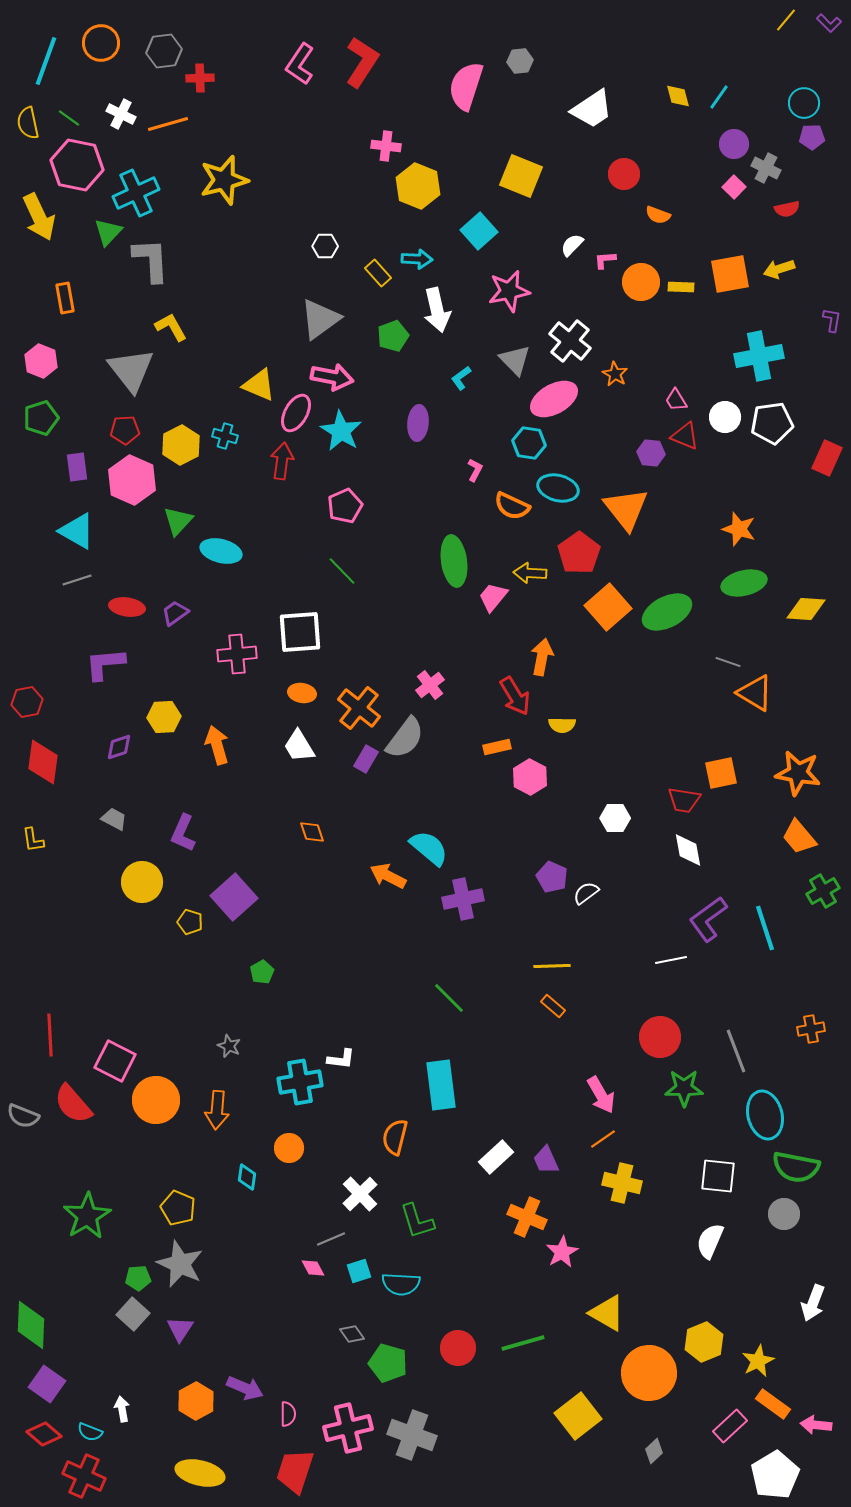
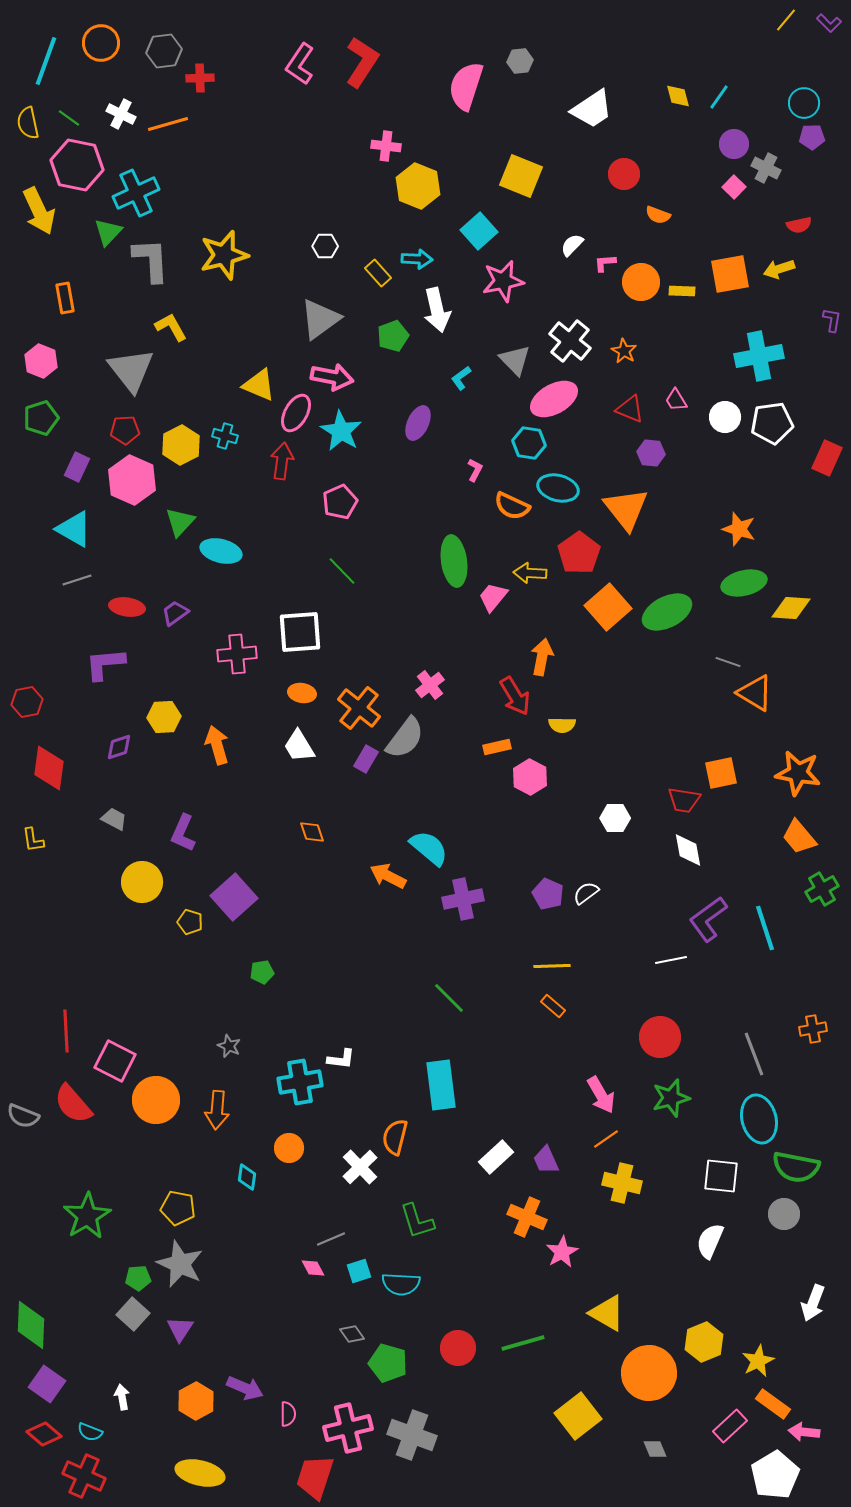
yellow star at (224, 180): moved 75 px down
red semicircle at (787, 209): moved 12 px right, 16 px down
yellow arrow at (39, 217): moved 6 px up
pink L-shape at (605, 260): moved 3 px down
yellow rectangle at (681, 287): moved 1 px right, 4 px down
pink star at (509, 291): moved 6 px left, 10 px up
orange star at (615, 374): moved 9 px right, 23 px up
purple ellipse at (418, 423): rotated 20 degrees clockwise
red triangle at (685, 436): moved 55 px left, 27 px up
purple rectangle at (77, 467): rotated 32 degrees clockwise
pink pentagon at (345, 506): moved 5 px left, 4 px up
green triangle at (178, 521): moved 2 px right, 1 px down
cyan triangle at (77, 531): moved 3 px left, 2 px up
yellow diamond at (806, 609): moved 15 px left, 1 px up
red diamond at (43, 762): moved 6 px right, 6 px down
purple pentagon at (552, 877): moved 4 px left, 17 px down
green cross at (823, 891): moved 1 px left, 2 px up
green pentagon at (262, 972): rotated 20 degrees clockwise
orange cross at (811, 1029): moved 2 px right
red line at (50, 1035): moved 16 px right, 4 px up
gray line at (736, 1051): moved 18 px right, 3 px down
green star at (684, 1088): moved 13 px left, 10 px down; rotated 15 degrees counterclockwise
cyan ellipse at (765, 1115): moved 6 px left, 4 px down
orange line at (603, 1139): moved 3 px right
white square at (718, 1176): moved 3 px right
white cross at (360, 1194): moved 27 px up
yellow pentagon at (178, 1208): rotated 12 degrees counterclockwise
white arrow at (122, 1409): moved 12 px up
pink arrow at (816, 1425): moved 12 px left, 7 px down
gray diamond at (654, 1451): moved 1 px right, 2 px up; rotated 70 degrees counterclockwise
red trapezoid at (295, 1471): moved 20 px right, 6 px down
